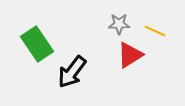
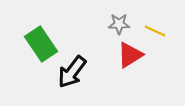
green rectangle: moved 4 px right
